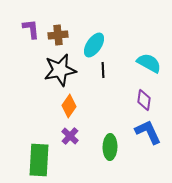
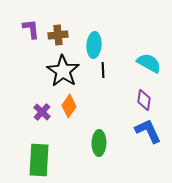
cyan ellipse: rotated 30 degrees counterclockwise
black star: moved 3 px right, 1 px down; rotated 28 degrees counterclockwise
blue L-shape: moved 1 px up
purple cross: moved 28 px left, 24 px up
green ellipse: moved 11 px left, 4 px up
